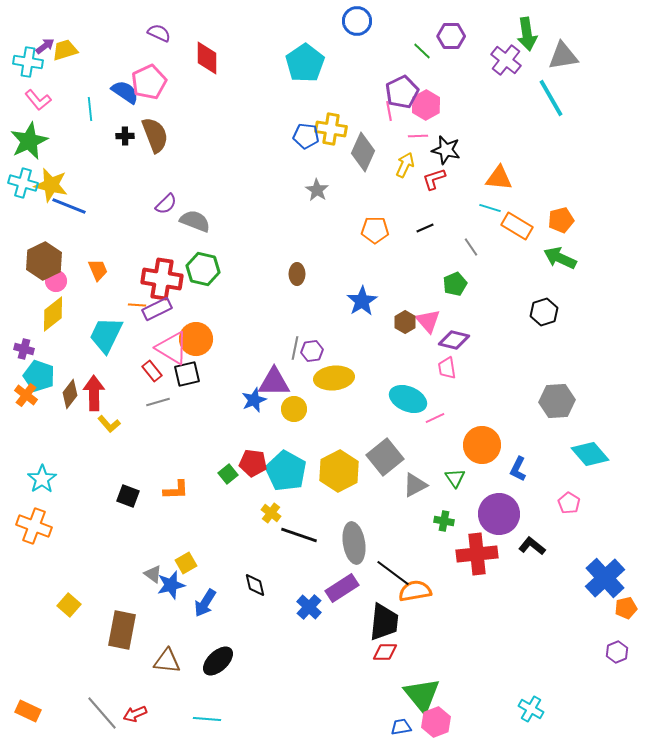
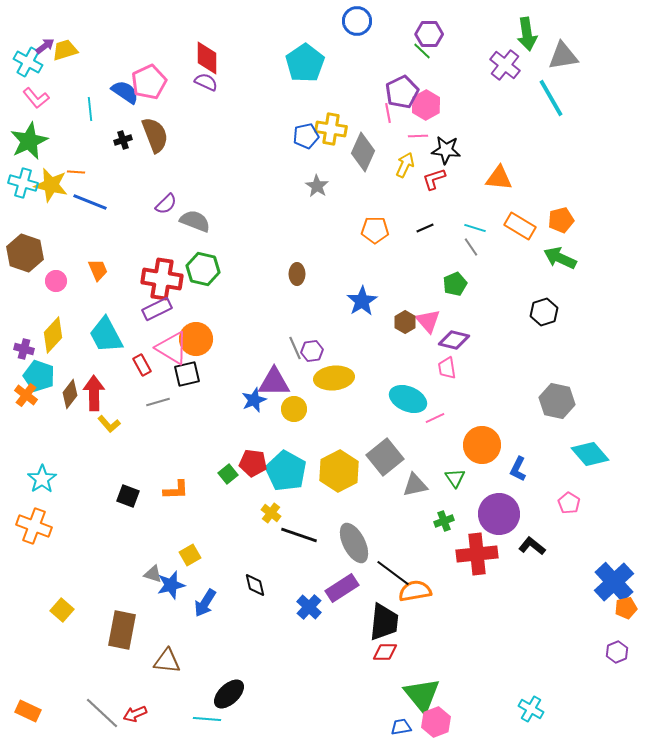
purple semicircle at (159, 33): moved 47 px right, 49 px down
purple hexagon at (451, 36): moved 22 px left, 2 px up
purple cross at (506, 60): moved 1 px left, 5 px down
cyan cross at (28, 62): rotated 20 degrees clockwise
pink L-shape at (38, 100): moved 2 px left, 2 px up
pink line at (389, 111): moved 1 px left, 2 px down
black cross at (125, 136): moved 2 px left, 4 px down; rotated 18 degrees counterclockwise
blue pentagon at (306, 136): rotated 20 degrees counterclockwise
black star at (446, 150): rotated 8 degrees counterclockwise
gray star at (317, 190): moved 4 px up
blue line at (69, 206): moved 21 px right, 4 px up
cyan line at (490, 208): moved 15 px left, 20 px down
orange rectangle at (517, 226): moved 3 px right
brown hexagon at (44, 261): moved 19 px left, 8 px up; rotated 15 degrees counterclockwise
orange line at (137, 305): moved 61 px left, 133 px up
yellow diamond at (53, 314): moved 21 px down; rotated 9 degrees counterclockwise
cyan trapezoid at (106, 335): rotated 54 degrees counterclockwise
gray line at (295, 348): rotated 35 degrees counterclockwise
red rectangle at (152, 371): moved 10 px left, 6 px up; rotated 10 degrees clockwise
gray hexagon at (557, 401): rotated 16 degrees clockwise
gray triangle at (415, 485): rotated 16 degrees clockwise
green cross at (444, 521): rotated 30 degrees counterclockwise
gray ellipse at (354, 543): rotated 18 degrees counterclockwise
yellow square at (186, 563): moved 4 px right, 8 px up
gray triangle at (153, 574): rotated 18 degrees counterclockwise
blue cross at (605, 578): moved 9 px right, 4 px down
yellow square at (69, 605): moved 7 px left, 5 px down
black ellipse at (218, 661): moved 11 px right, 33 px down
gray line at (102, 713): rotated 6 degrees counterclockwise
